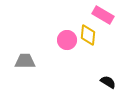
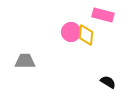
pink rectangle: rotated 15 degrees counterclockwise
yellow diamond: moved 2 px left
pink circle: moved 4 px right, 8 px up
